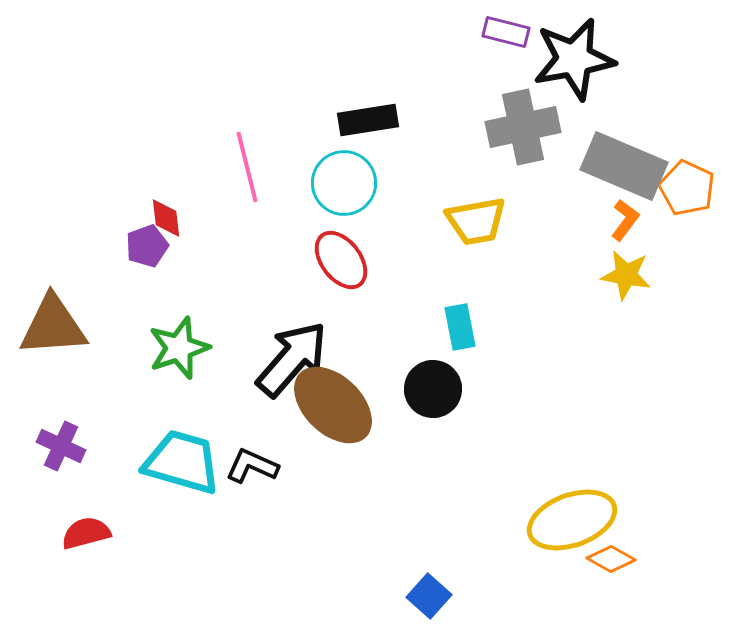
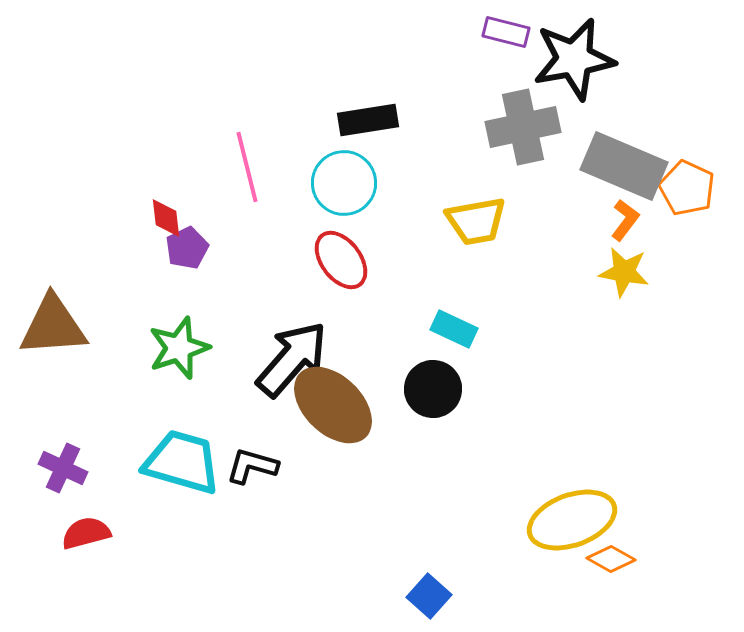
purple pentagon: moved 40 px right, 2 px down; rotated 6 degrees counterclockwise
yellow star: moved 2 px left, 3 px up
cyan rectangle: moved 6 px left, 2 px down; rotated 54 degrees counterclockwise
purple cross: moved 2 px right, 22 px down
black L-shape: rotated 8 degrees counterclockwise
